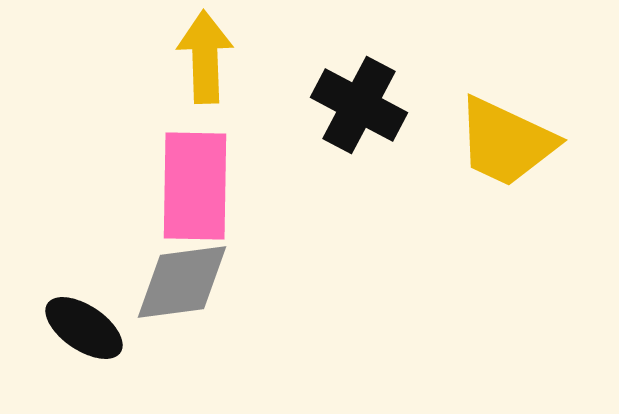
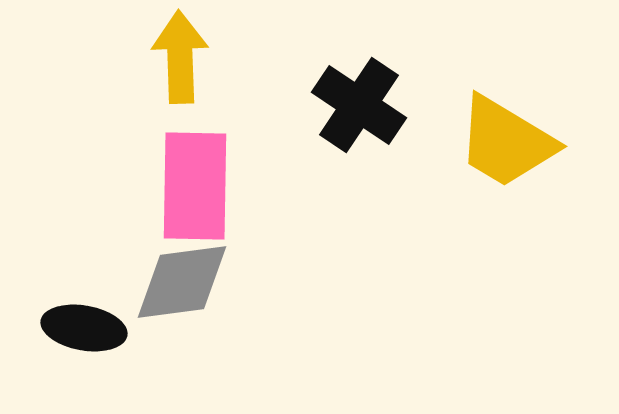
yellow arrow: moved 25 px left
black cross: rotated 6 degrees clockwise
yellow trapezoid: rotated 6 degrees clockwise
black ellipse: rotated 24 degrees counterclockwise
